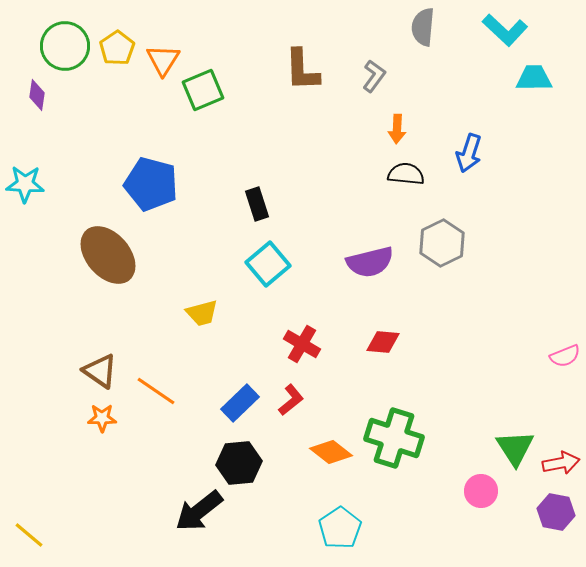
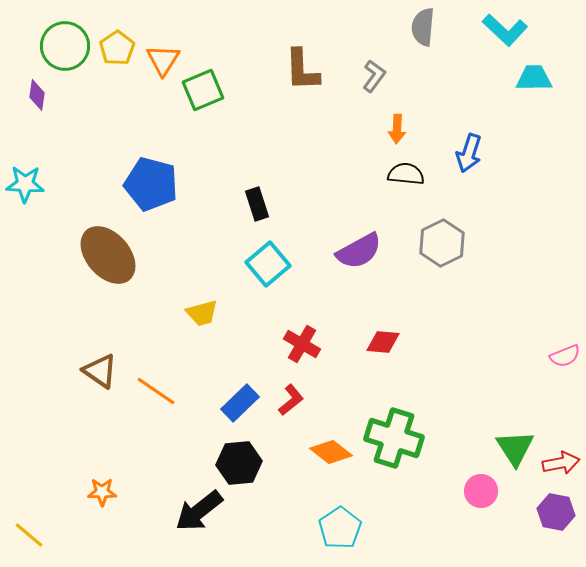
purple semicircle: moved 11 px left, 11 px up; rotated 15 degrees counterclockwise
orange star: moved 74 px down
